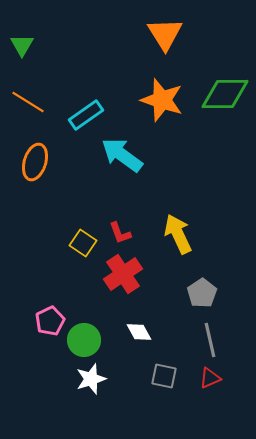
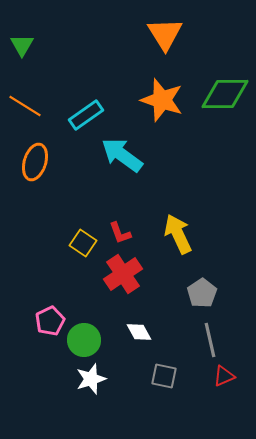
orange line: moved 3 px left, 4 px down
red triangle: moved 14 px right, 2 px up
